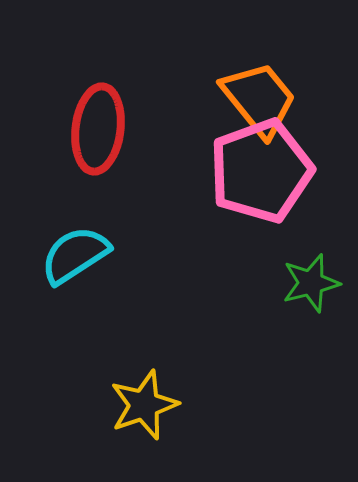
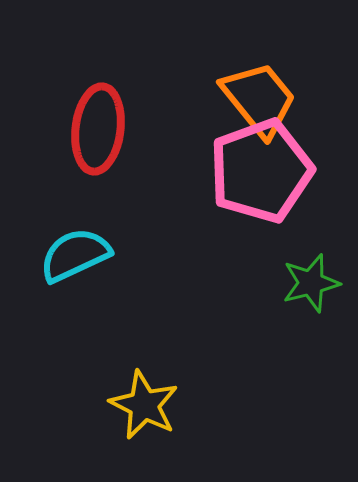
cyan semicircle: rotated 8 degrees clockwise
yellow star: rotated 26 degrees counterclockwise
